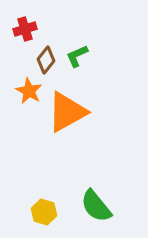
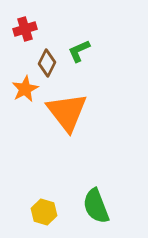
green L-shape: moved 2 px right, 5 px up
brown diamond: moved 1 px right, 3 px down; rotated 12 degrees counterclockwise
orange star: moved 4 px left, 2 px up; rotated 16 degrees clockwise
orange triangle: rotated 39 degrees counterclockwise
green semicircle: rotated 18 degrees clockwise
